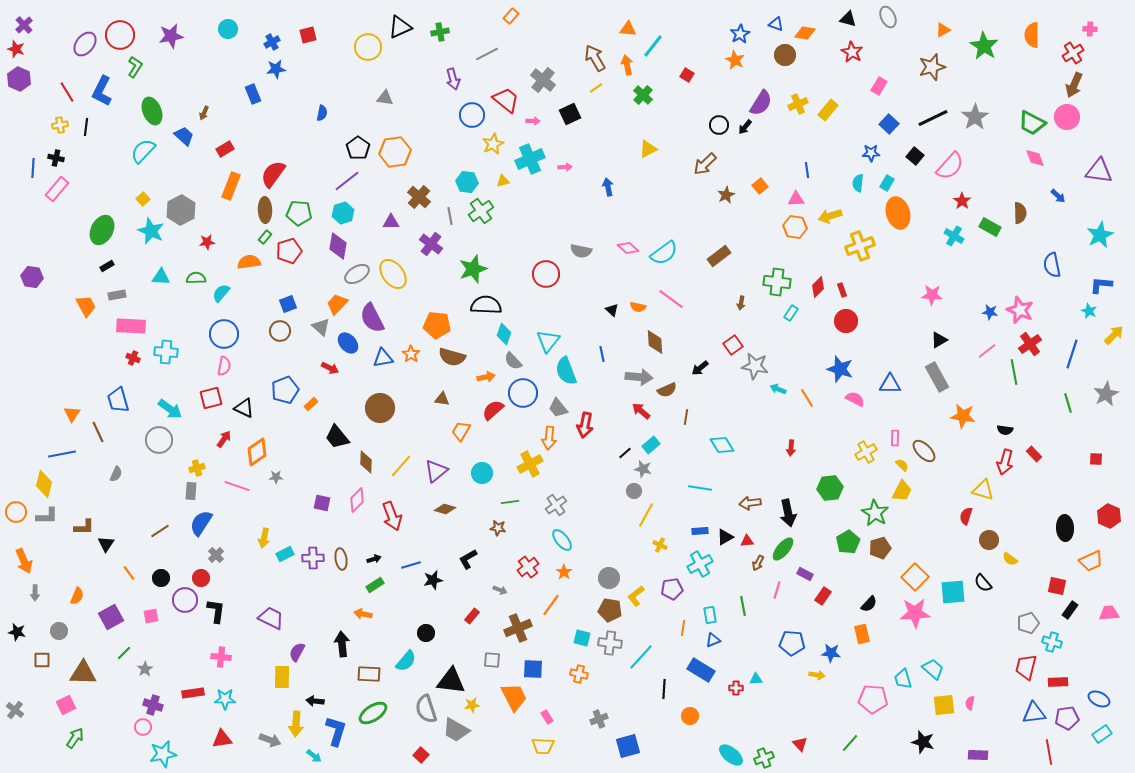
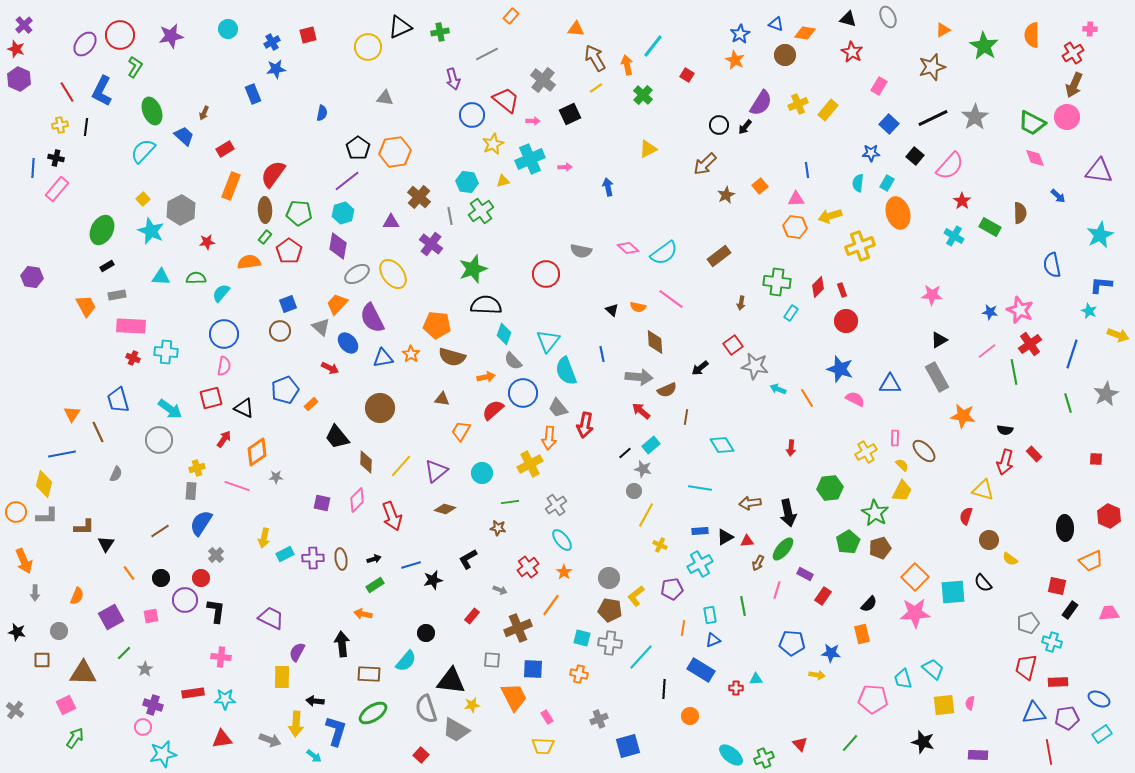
orange triangle at (628, 29): moved 52 px left
red pentagon at (289, 251): rotated 20 degrees counterclockwise
yellow arrow at (1114, 335): moved 4 px right; rotated 65 degrees clockwise
